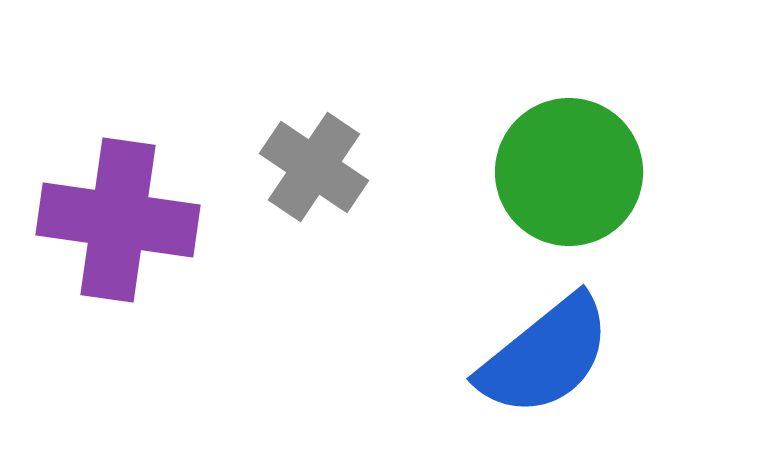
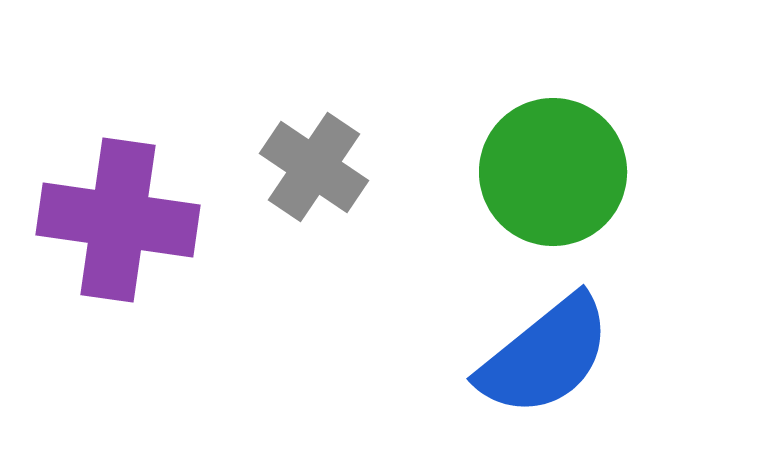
green circle: moved 16 px left
